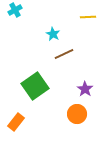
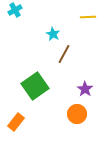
brown line: rotated 36 degrees counterclockwise
